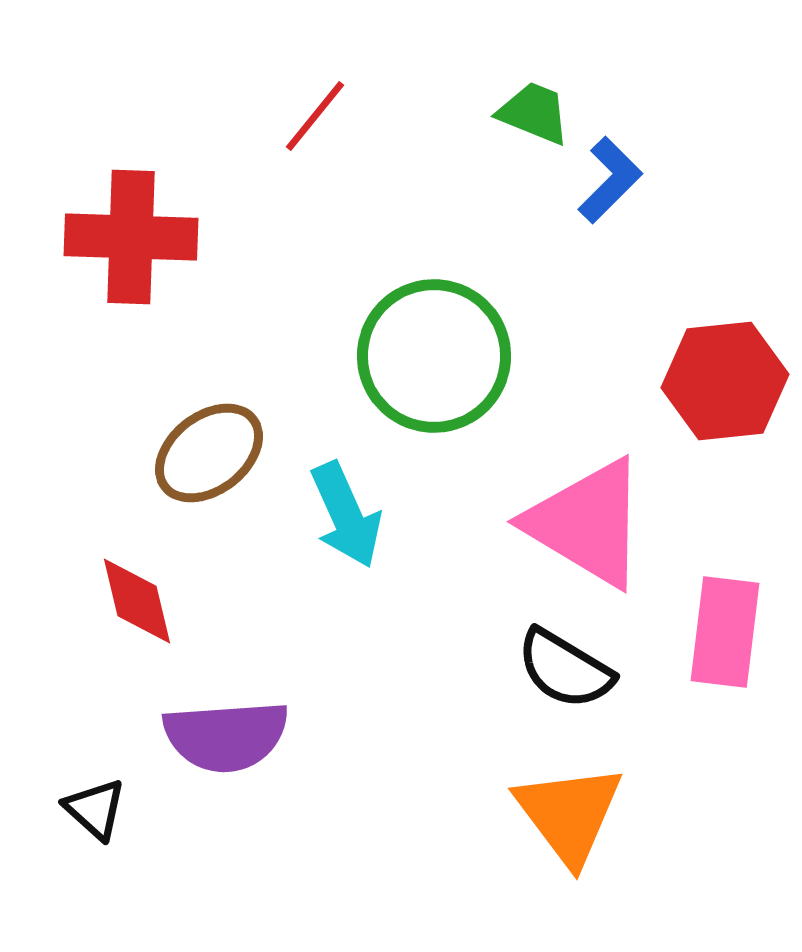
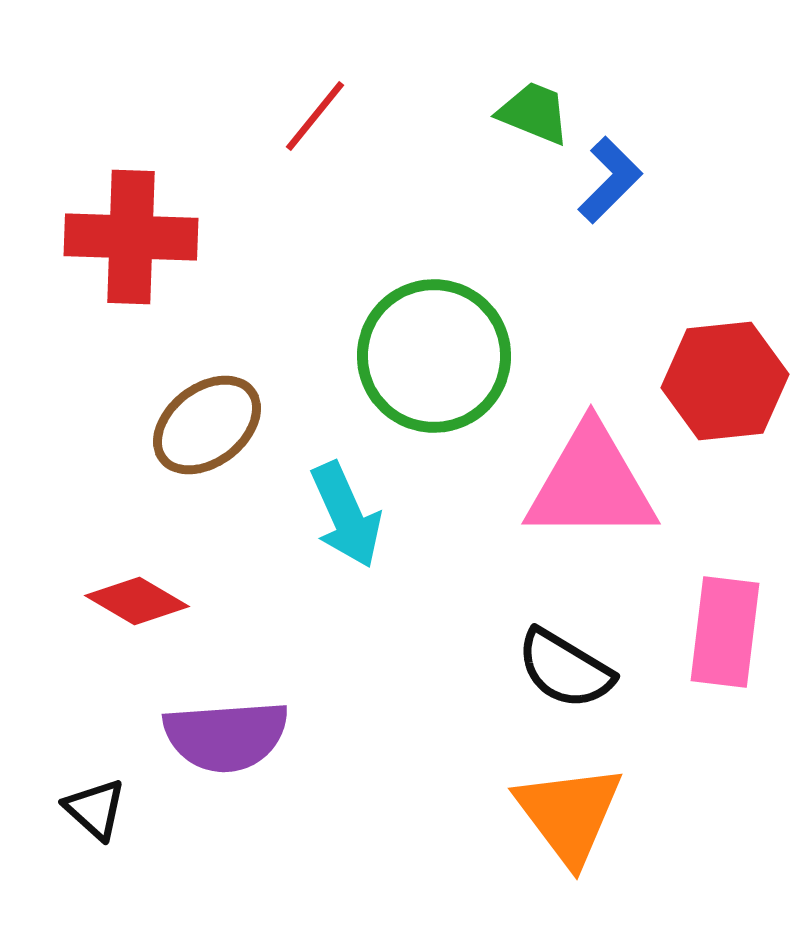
brown ellipse: moved 2 px left, 28 px up
pink triangle: moved 4 px right, 39 px up; rotated 31 degrees counterclockwise
red diamond: rotated 46 degrees counterclockwise
